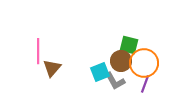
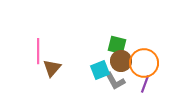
green square: moved 12 px left
cyan square: moved 2 px up
